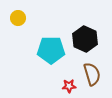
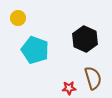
cyan pentagon: moved 16 px left; rotated 20 degrees clockwise
brown semicircle: moved 1 px right, 4 px down
red star: moved 2 px down
